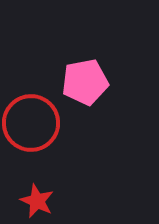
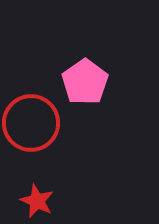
pink pentagon: rotated 24 degrees counterclockwise
